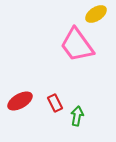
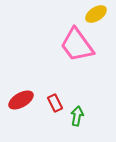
red ellipse: moved 1 px right, 1 px up
